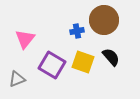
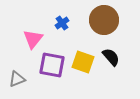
blue cross: moved 15 px left, 8 px up; rotated 24 degrees counterclockwise
pink triangle: moved 8 px right
purple square: rotated 20 degrees counterclockwise
